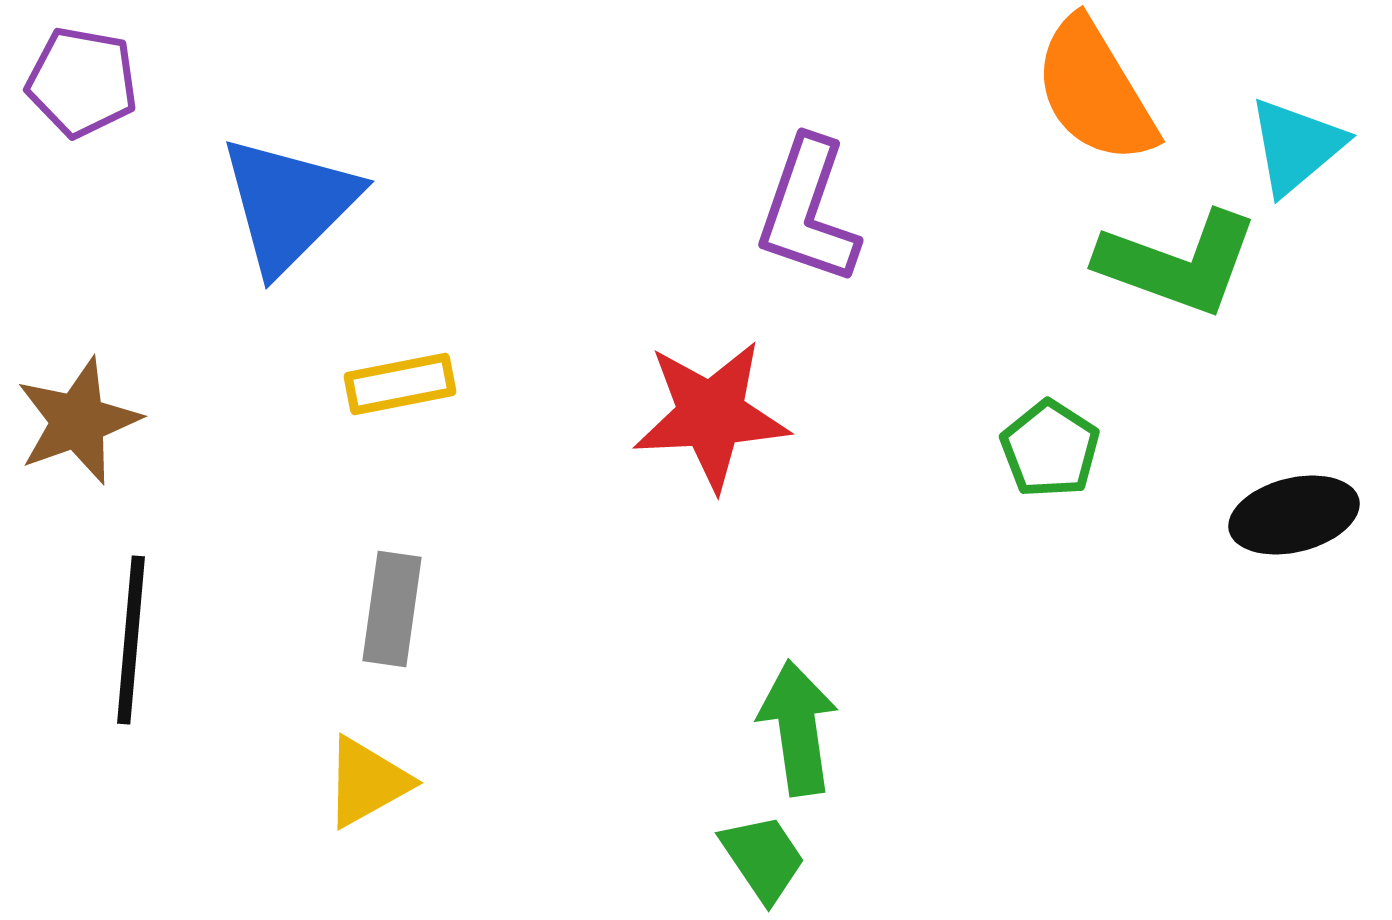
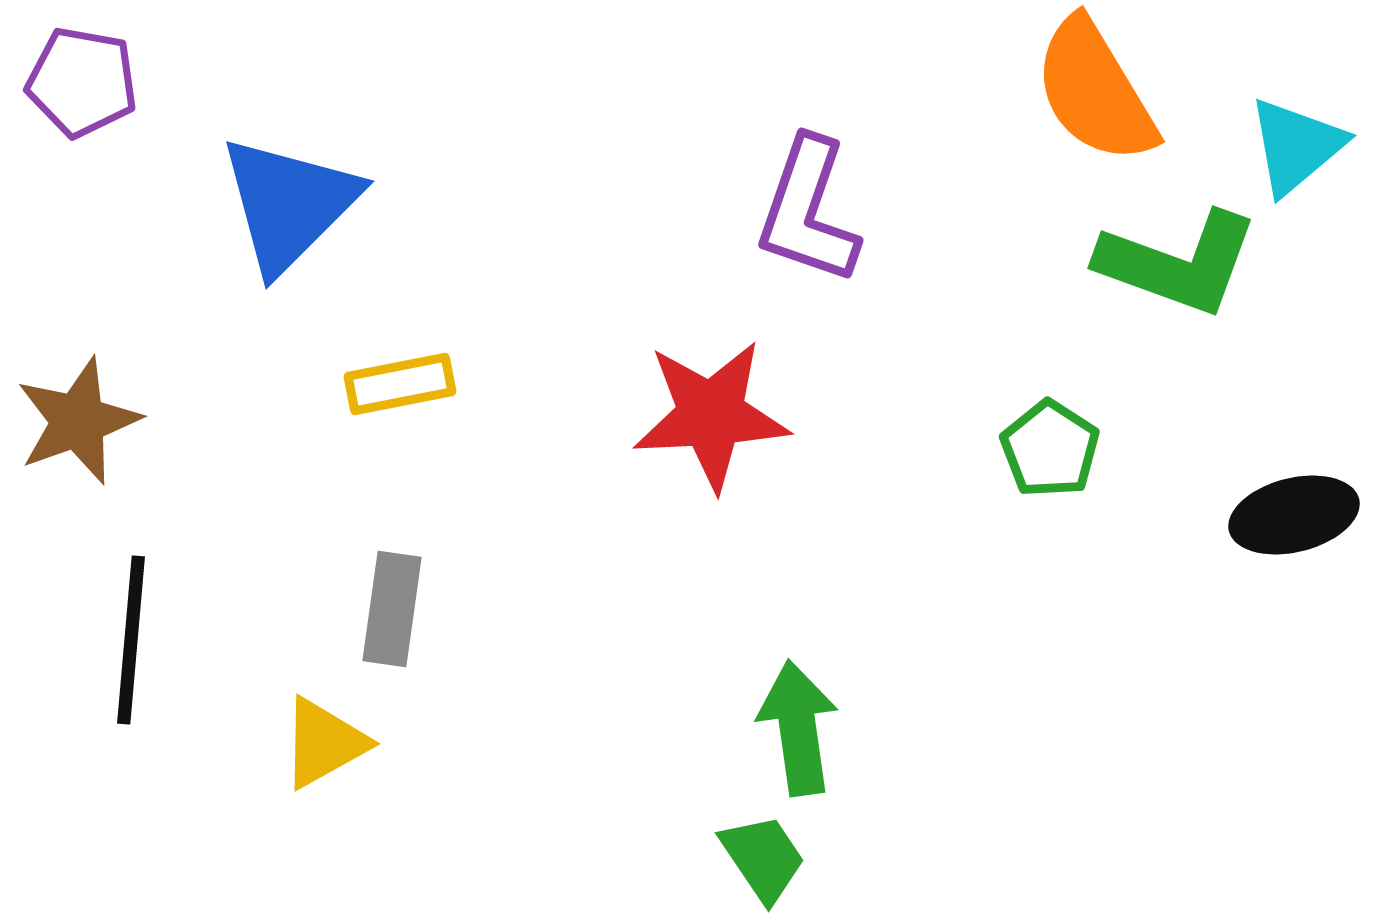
yellow triangle: moved 43 px left, 39 px up
